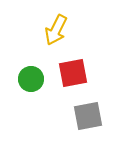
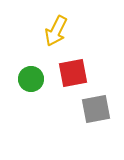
yellow arrow: moved 1 px down
gray square: moved 8 px right, 7 px up
